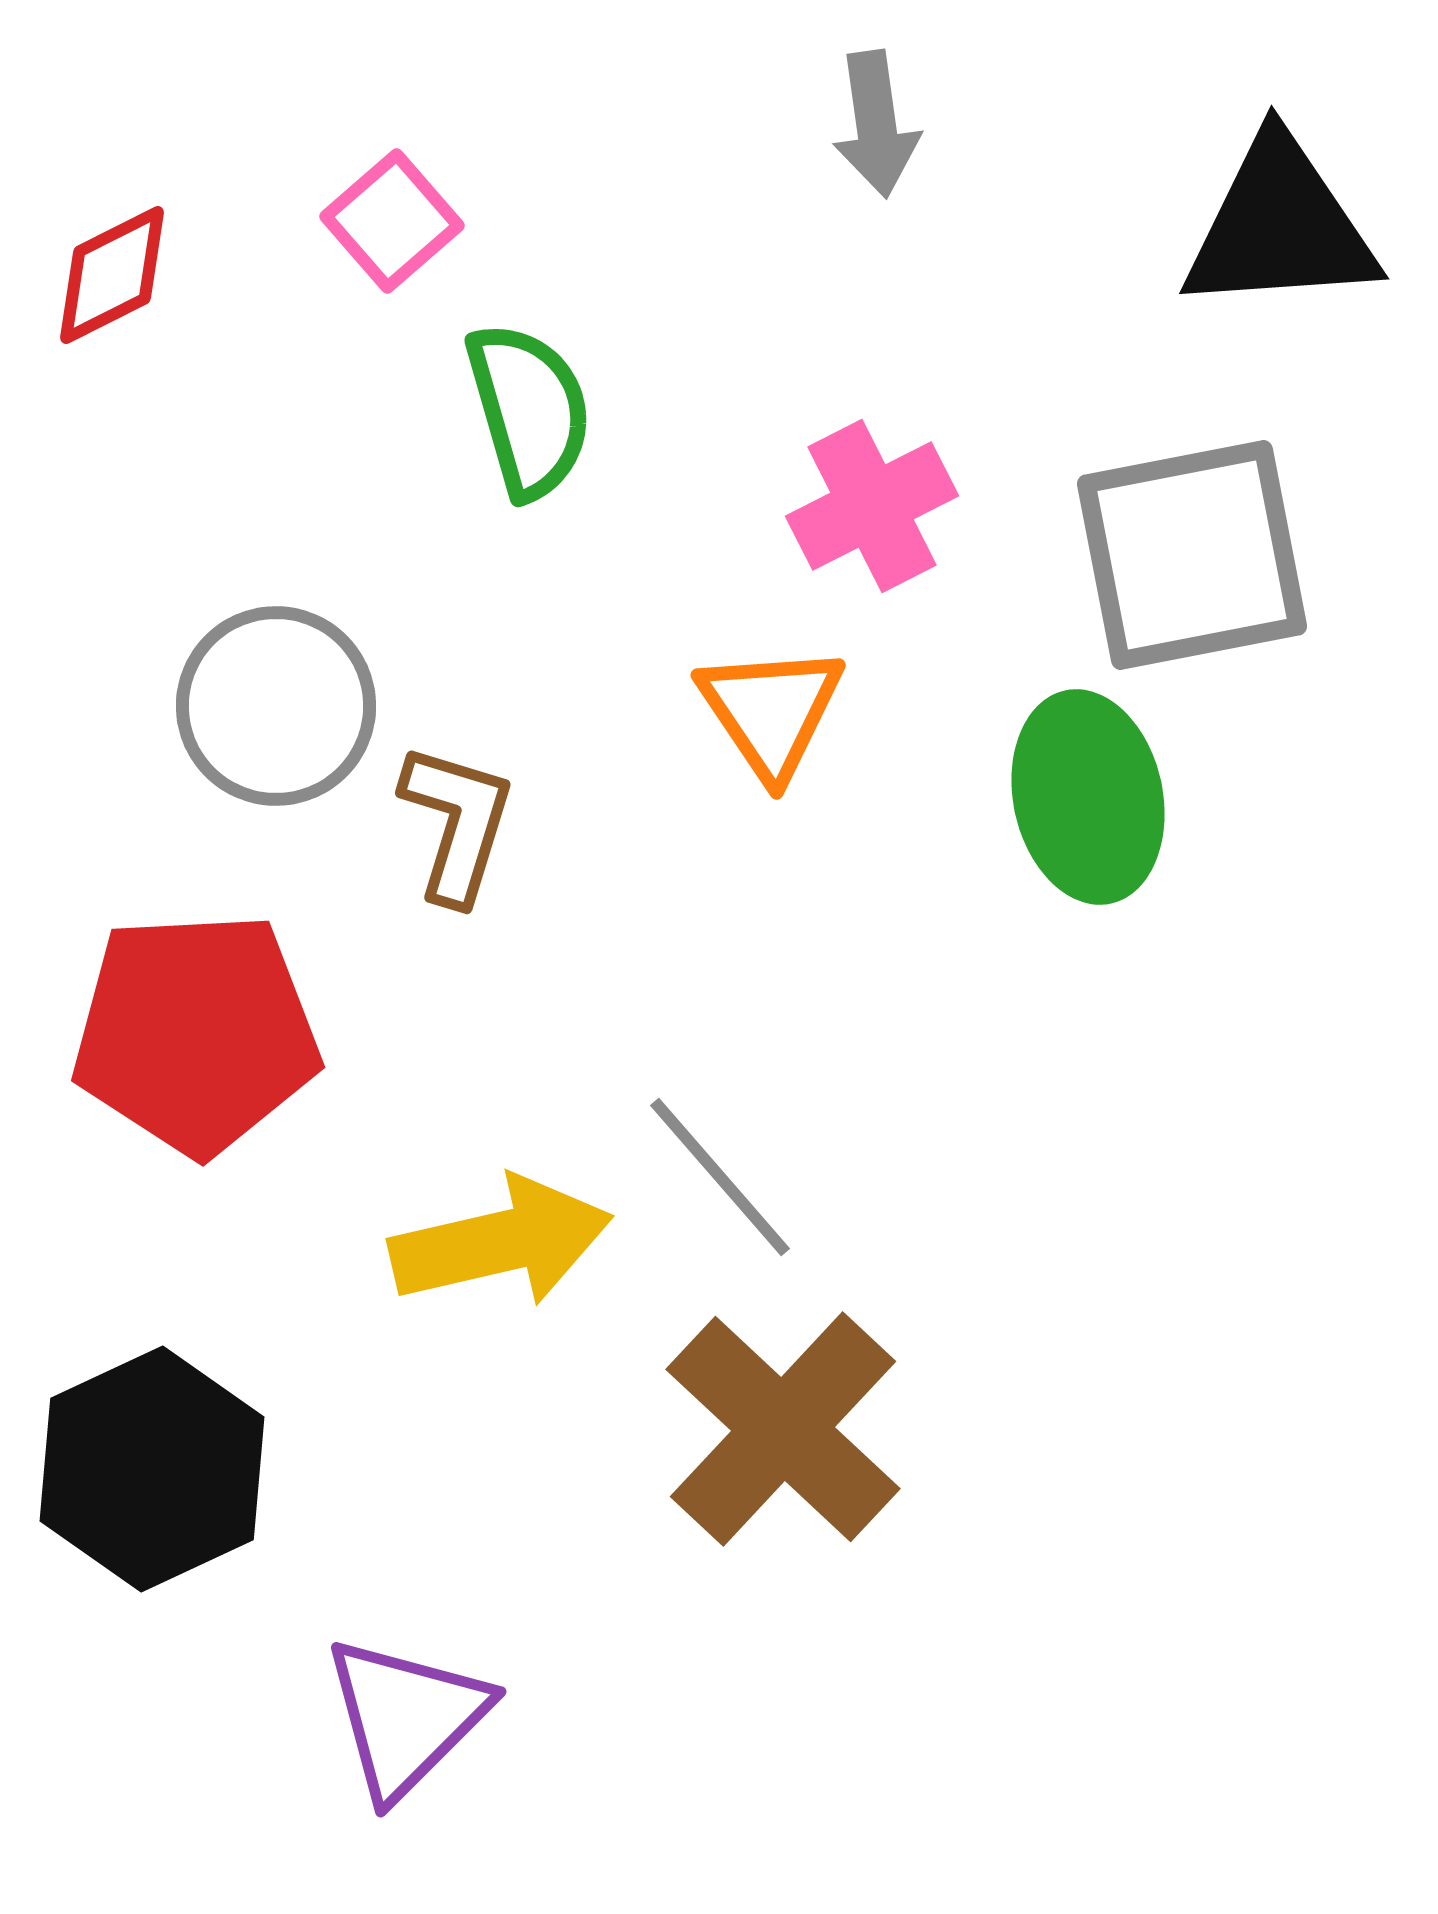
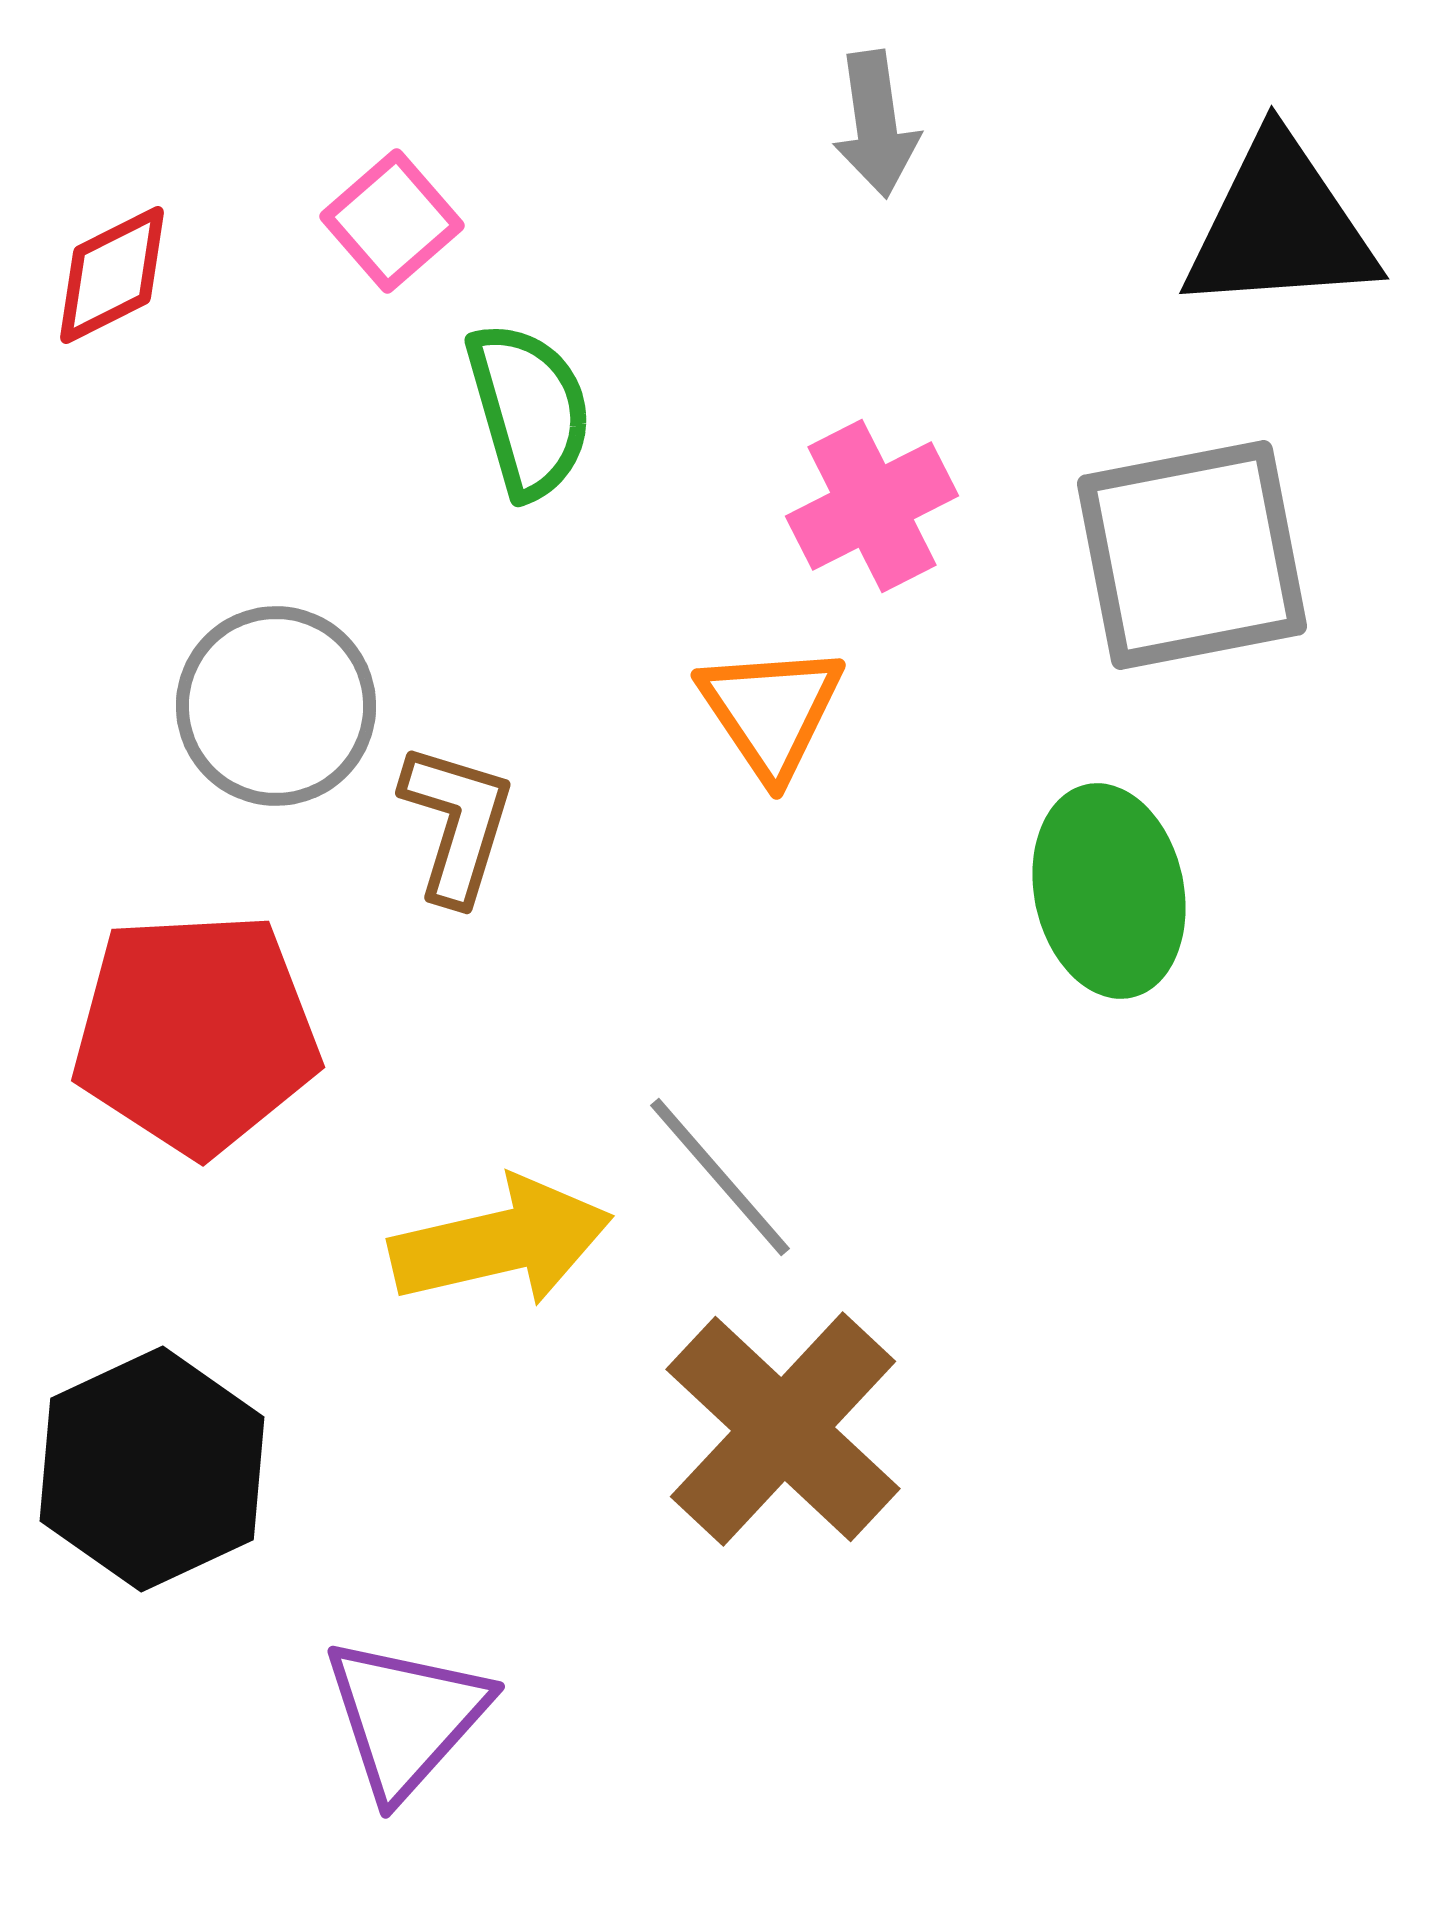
green ellipse: moved 21 px right, 94 px down
purple triangle: rotated 3 degrees counterclockwise
